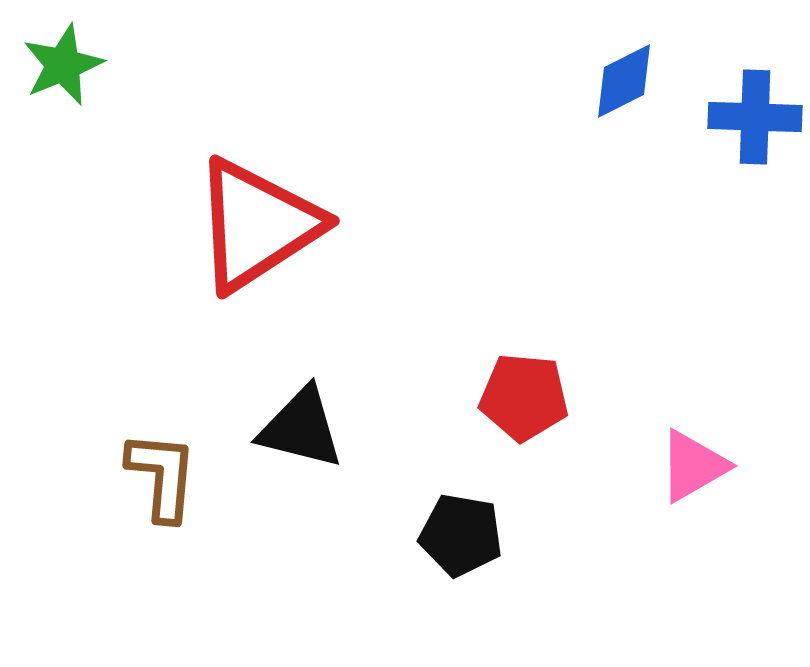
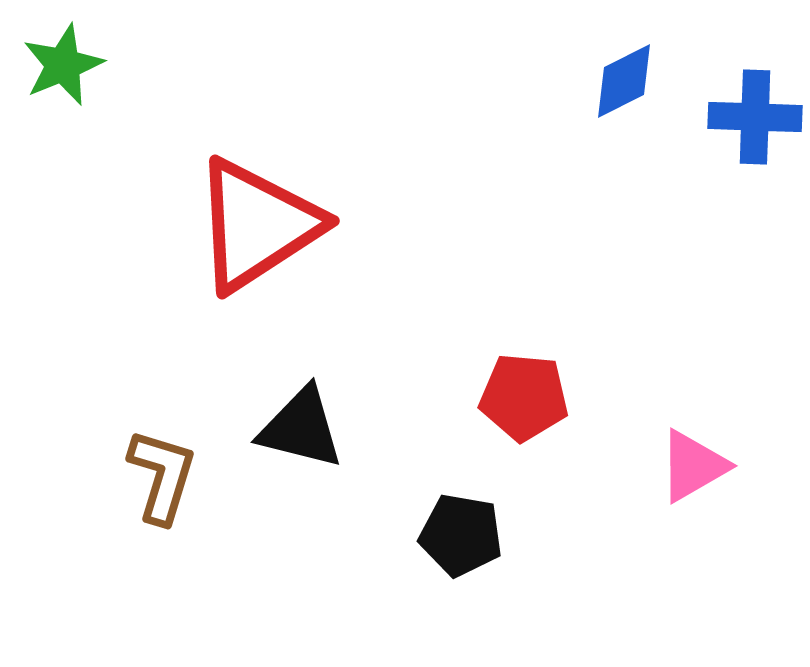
brown L-shape: rotated 12 degrees clockwise
